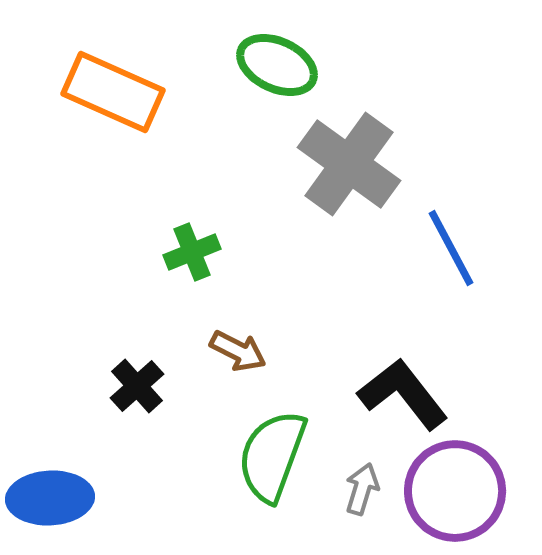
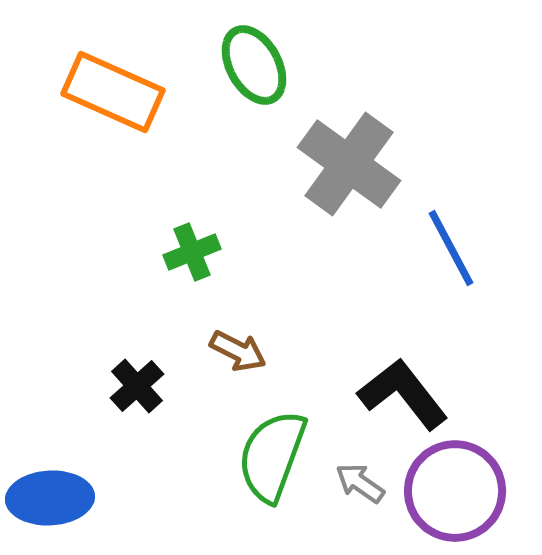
green ellipse: moved 23 px left; rotated 36 degrees clockwise
gray arrow: moved 2 px left, 6 px up; rotated 72 degrees counterclockwise
